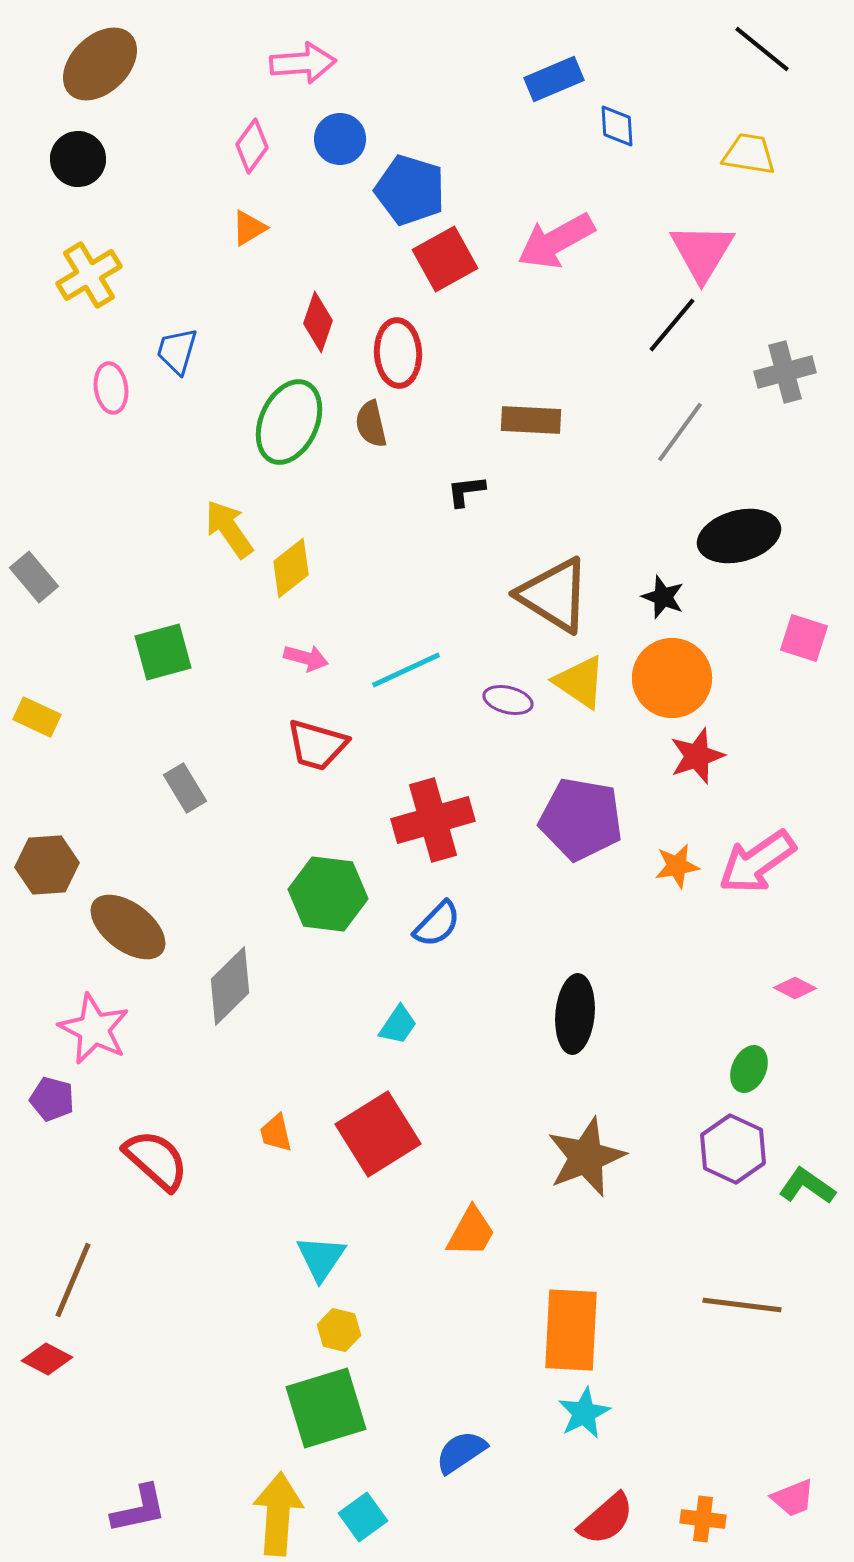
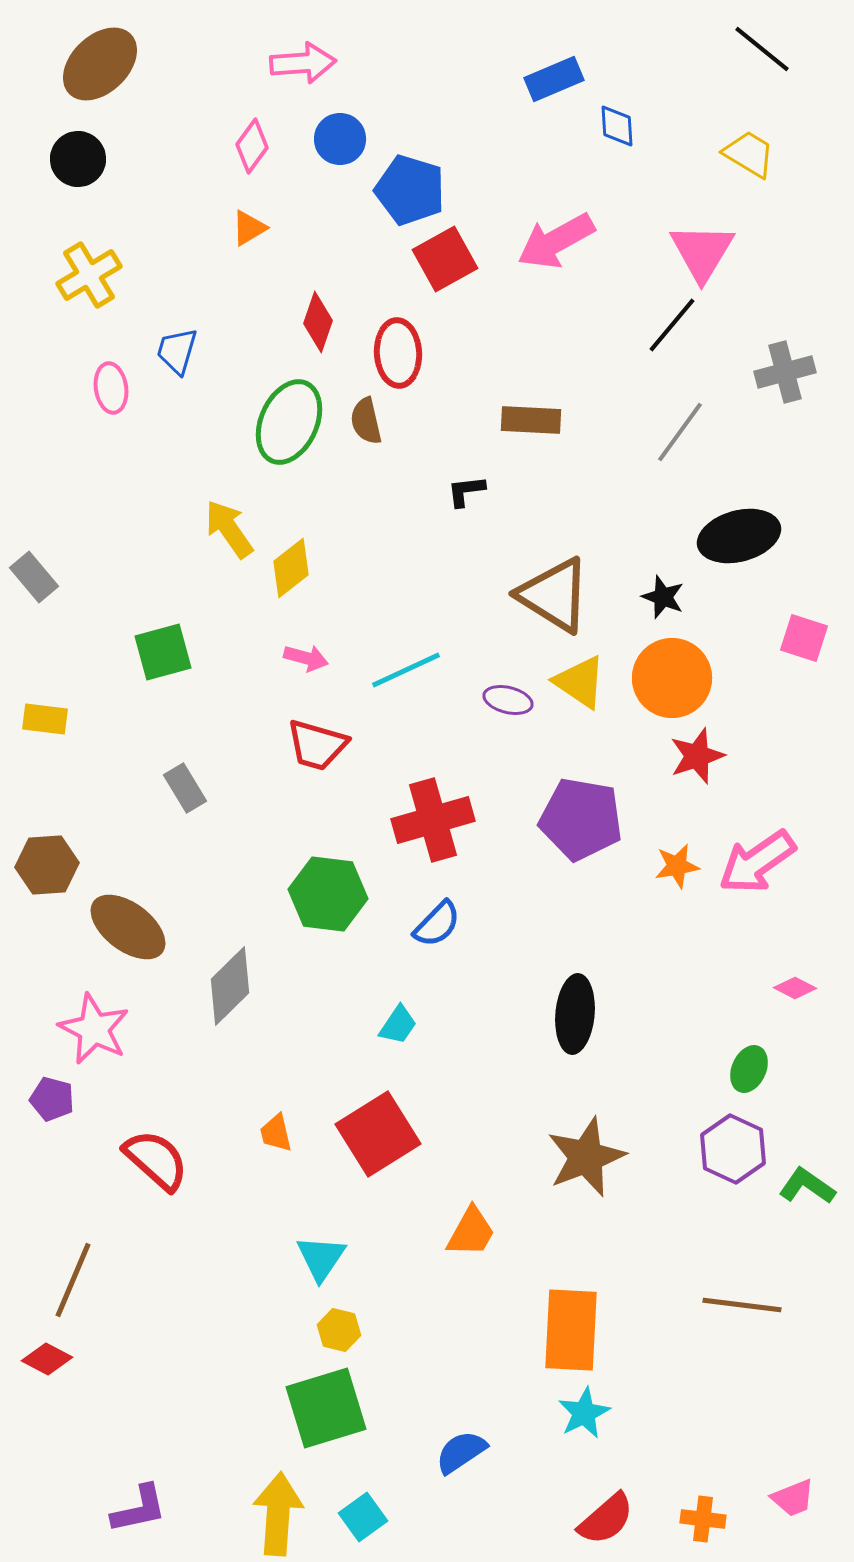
yellow trapezoid at (749, 154): rotated 22 degrees clockwise
brown semicircle at (371, 424): moved 5 px left, 3 px up
yellow rectangle at (37, 717): moved 8 px right, 2 px down; rotated 18 degrees counterclockwise
